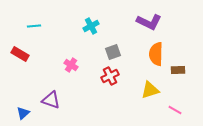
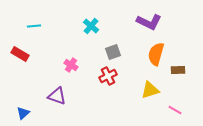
cyan cross: rotated 21 degrees counterclockwise
orange semicircle: rotated 15 degrees clockwise
red cross: moved 2 px left
purple triangle: moved 6 px right, 4 px up
